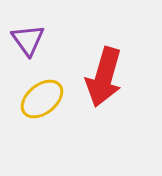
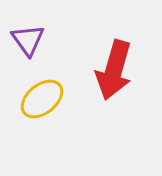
red arrow: moved 10 px right, 7 px up
